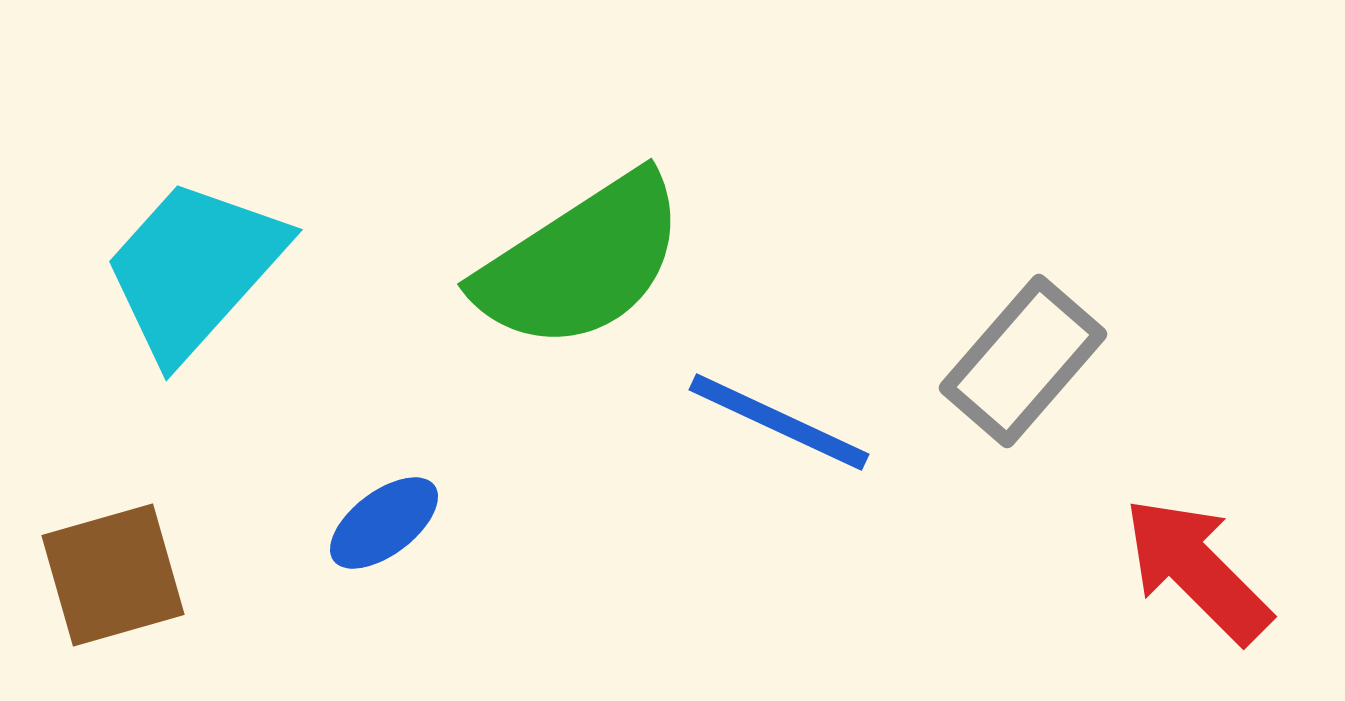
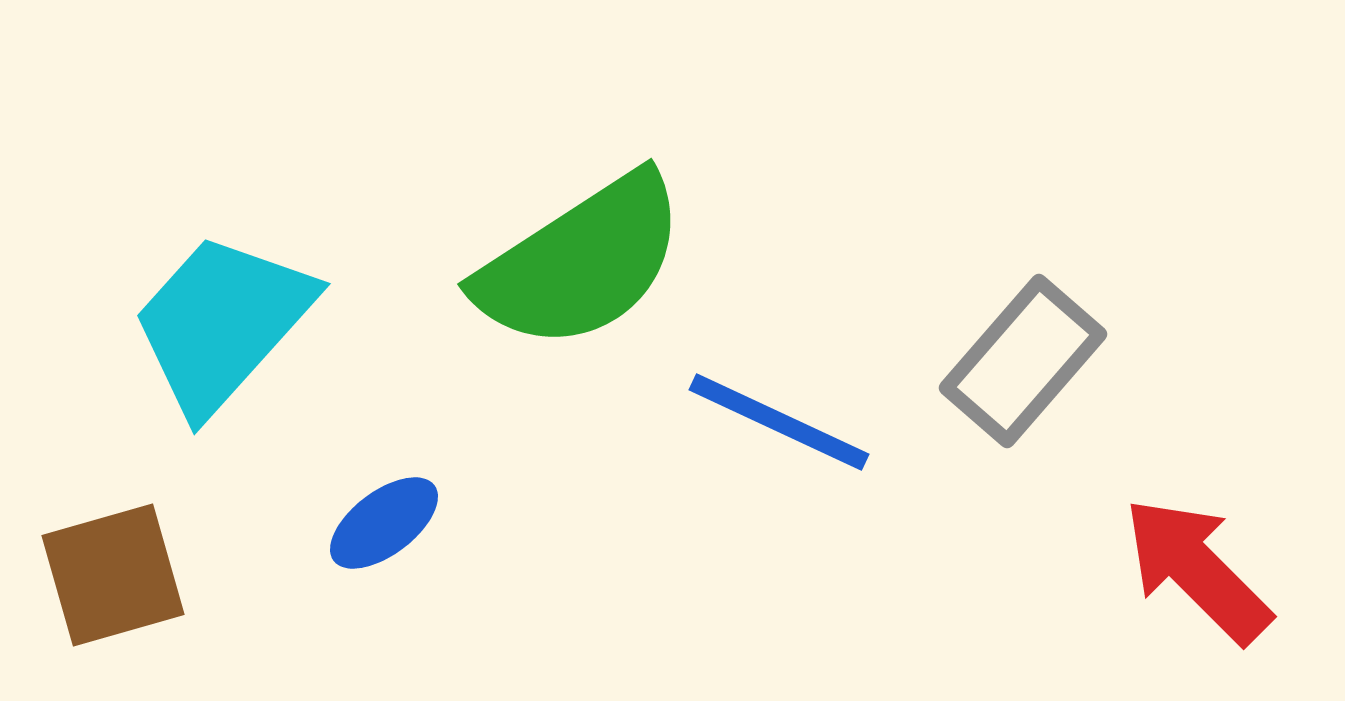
cyan trapezoid: moved 28 px right, 54 px down
